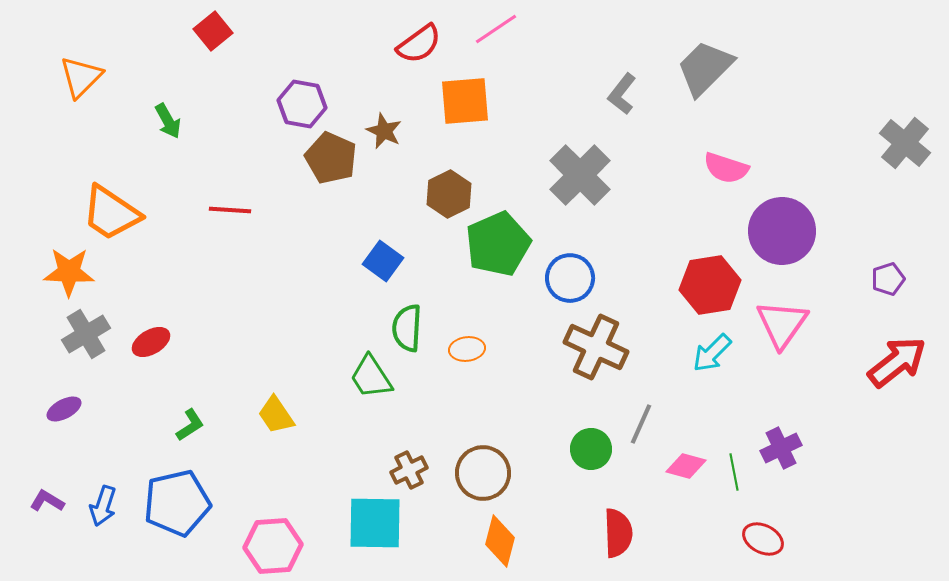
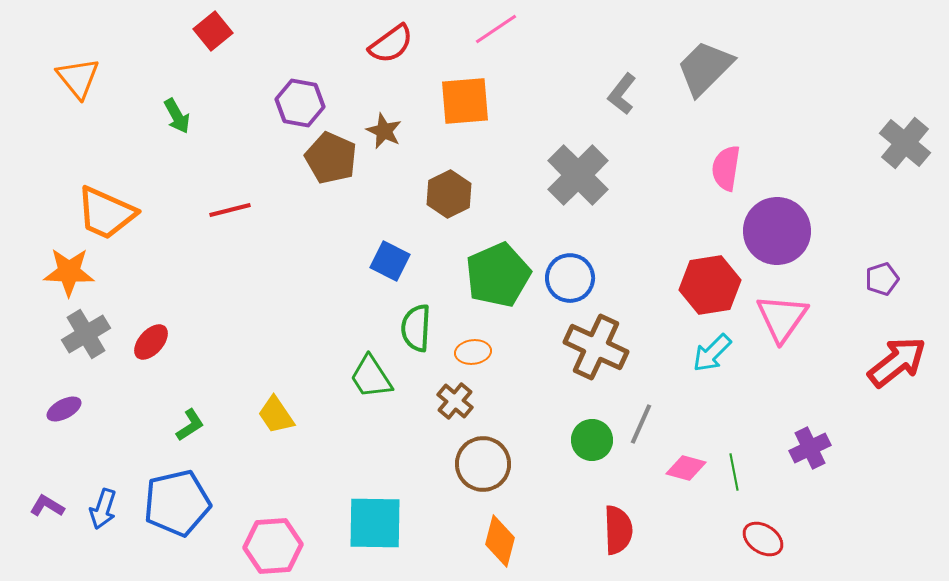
red semicircle at (419, 44): moved 28 px left
orange triangle at (81, 77): moved 3 px left, 1 px down; rotated 24 degrees counterclockwise
purple hexagon at (302, 104): moved 2 px left, 1 px up
green arrow at (168, 121): moved 9 px right, 5 px up
pink semicircle at (726, 168): rotated 81 degrees clockwise
gray cross at (580, 175): moved 2 px left
red line at (230, 210): rotated 18 degrees counterclockwise
orange trapezoid at (111, 213): moved 5 px left; rotated 10 degrees counterclockwise
purple circle at (782, 231): moved 5 px left
green pentagon at (498, 244): moved 31 px down
blue square at (383, 261): moved 7 px right; rotated 9 degrees counterclockwise
purple pentagon at (888, 279): moved 6 px left
pink triangle at (782, 324): moved 6 px up
green semicircle at (407, 328): moved 9 px right
red ellipse at (151, 342): rotated 18 degrees counterclockwise
orange ellipse at (467, 349): moved 6 px right, 3 px down
purple cross at (781, 448): moved 29 px right
green circle at (591, 449): moved 1 px right, 9 px up
pink diamond at (686, 466): moved 2 px down
brown cross at (409, 470): moved 46 px right, 69 px up; rotated 24 degrees counterclockwise
brown circle at (483, 473): moved 9 px up
purple L-shape at (47, 501): moved 5 px down
blue arrow at (103, 506): moved 3 px down
red semicircle at (618, 533): moved 3 px up
red ellipse at (763, 539): rotated 6 degrees clockwise
